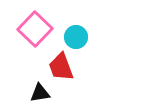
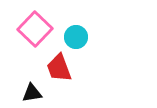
red trapezoid: moved 2 px left, 1 px down
black triangle: moved 8 px left
